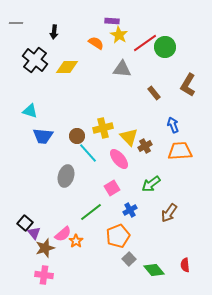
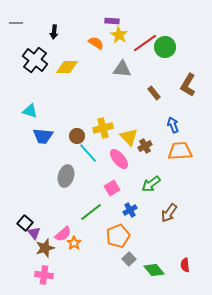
orange star: moved 2 px left, 2 px down
